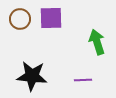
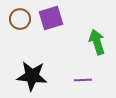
purple square: rotated 15 degrees counterclockwise
